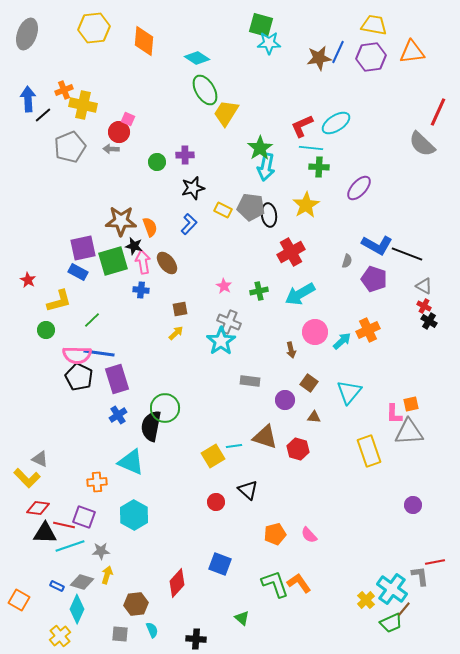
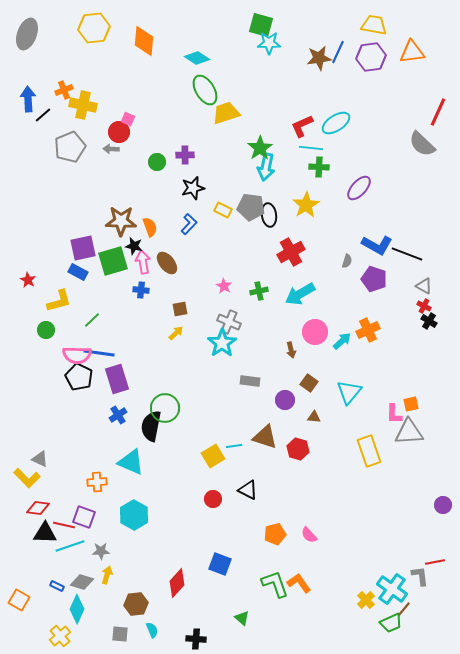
yellow trapezoid at (226, 113): rotated 40 degrees clockwise
cyan star at (221, 341): moved 1 px right, 2 px down
black triangle at (248, 490): rotated 15 degrees counterclockwise
red circle at (216, 502): moved 3 px left, 3 px up
purple circle at (413, 505): moved 30 px right
